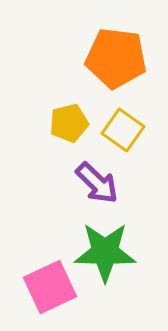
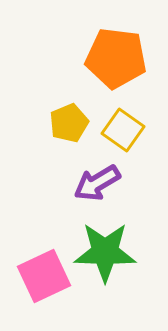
yellow pentagon: rotated 9 degrees counterclockwise
purple arrow: rotated 105 degrees clockwise
pink square: moved 6 px left, 11 px up
